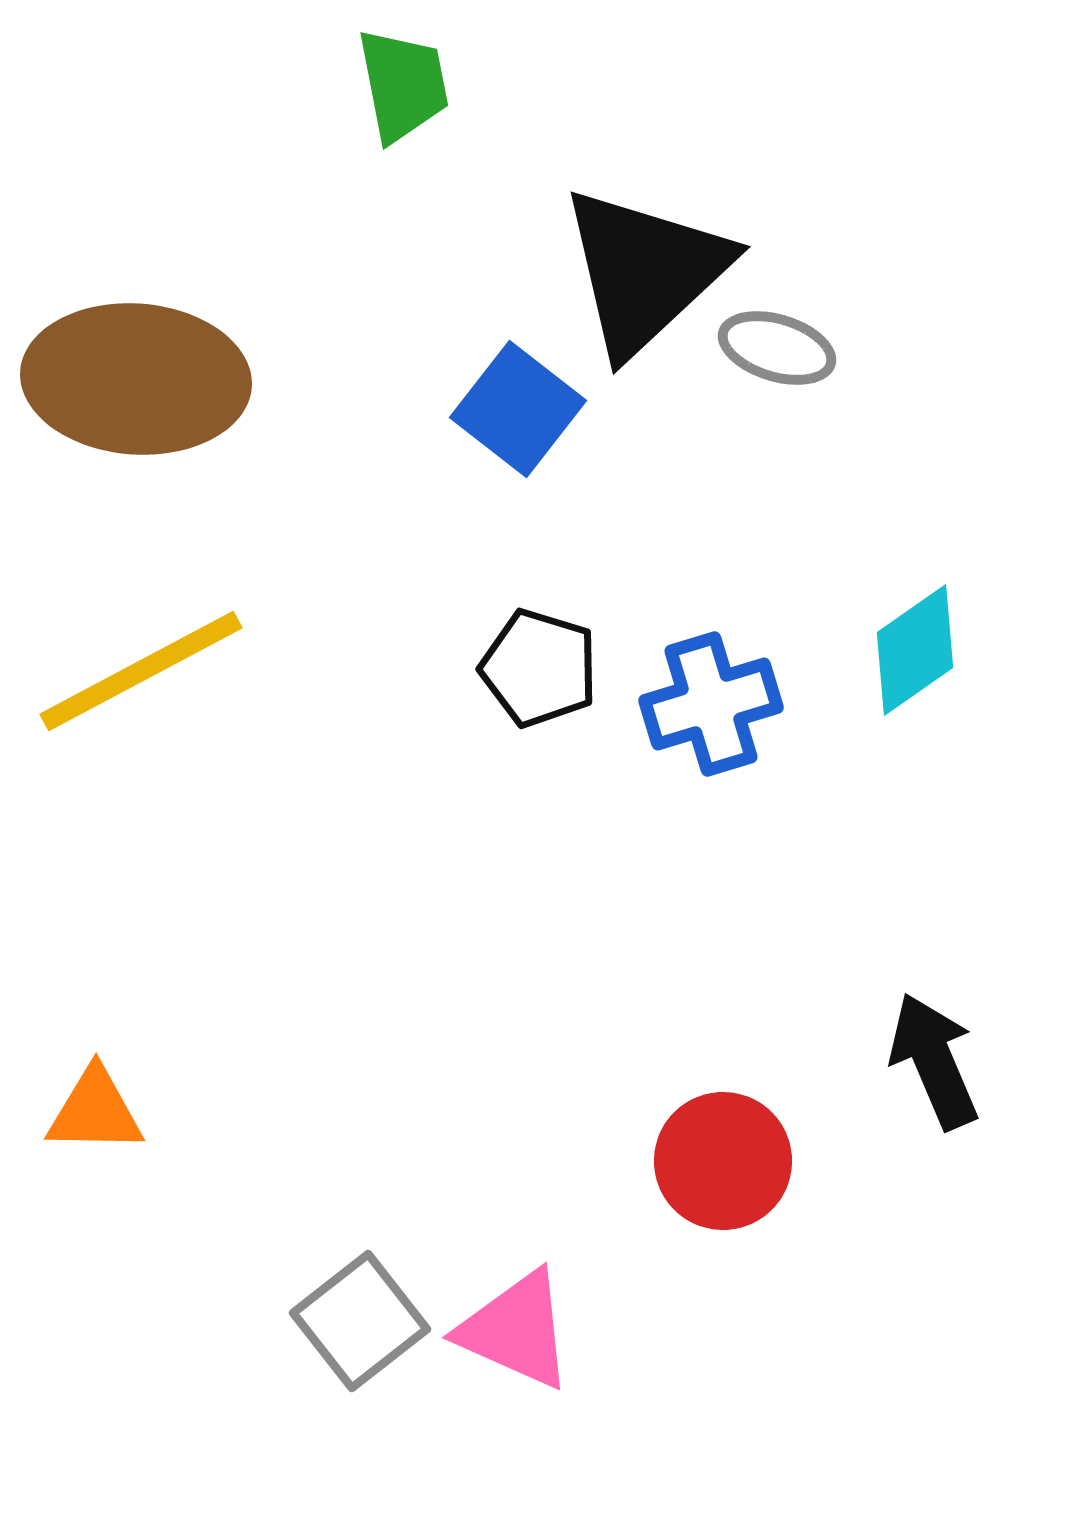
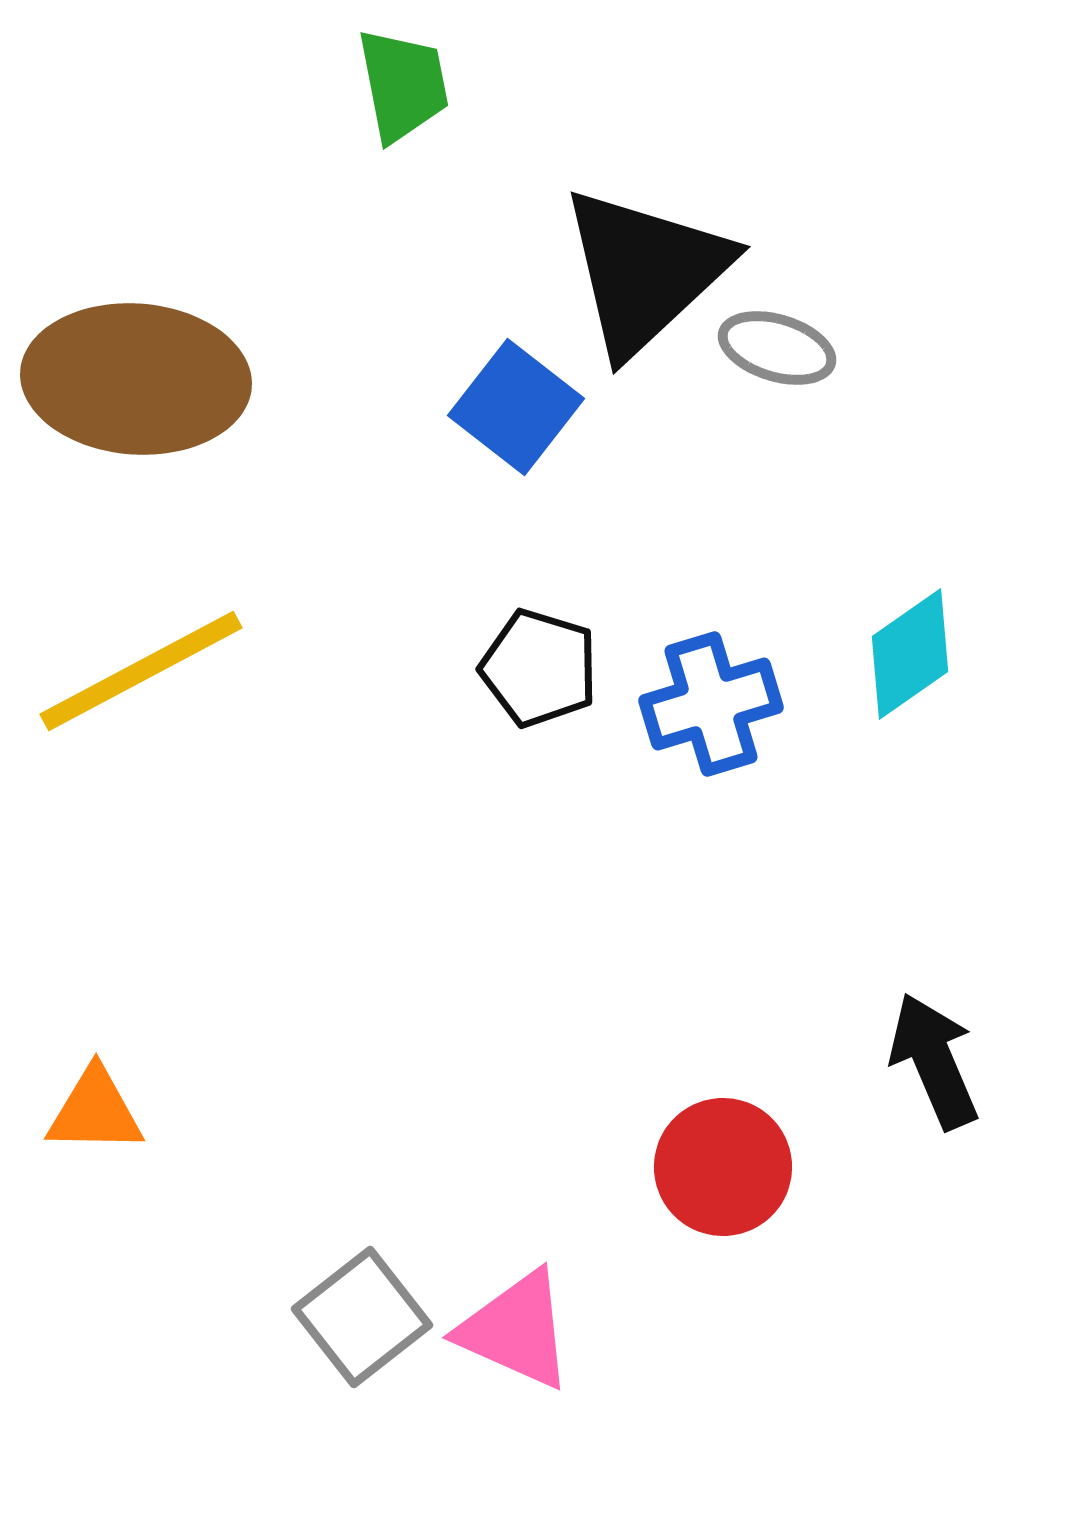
blue square: moved 2 px left, 2 px up
cyan diamond: moved 5 px left, 4 px down
red circle: moved 6 px down
gray square: moved 2 px right, 4 px up
